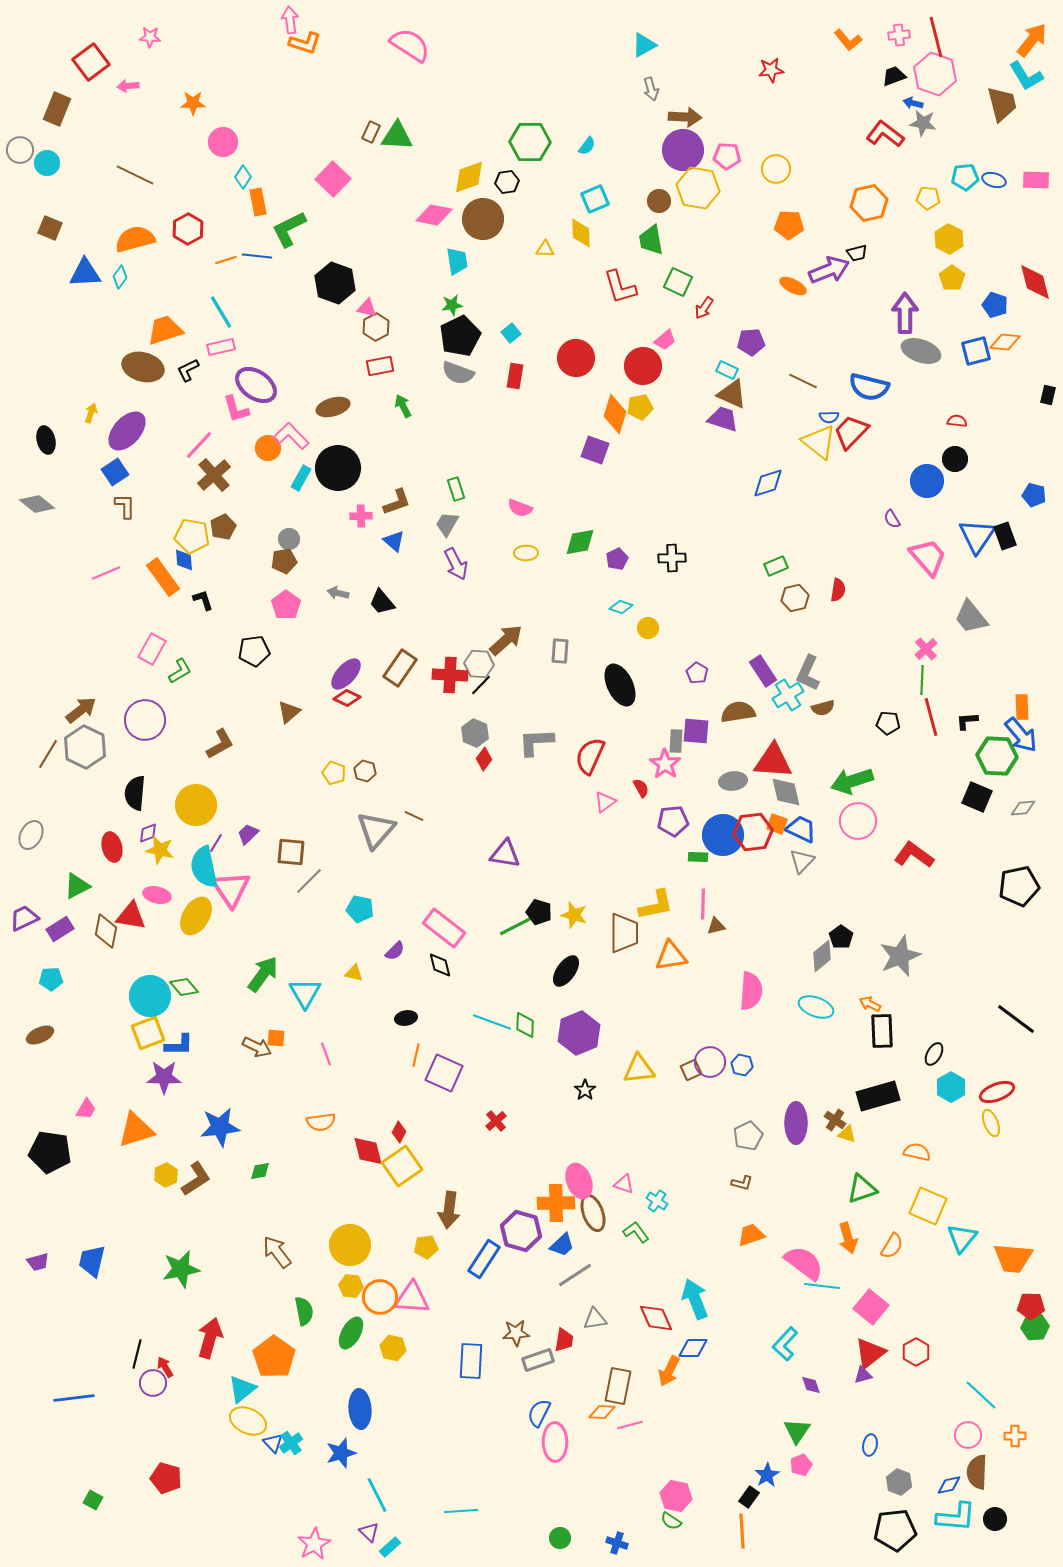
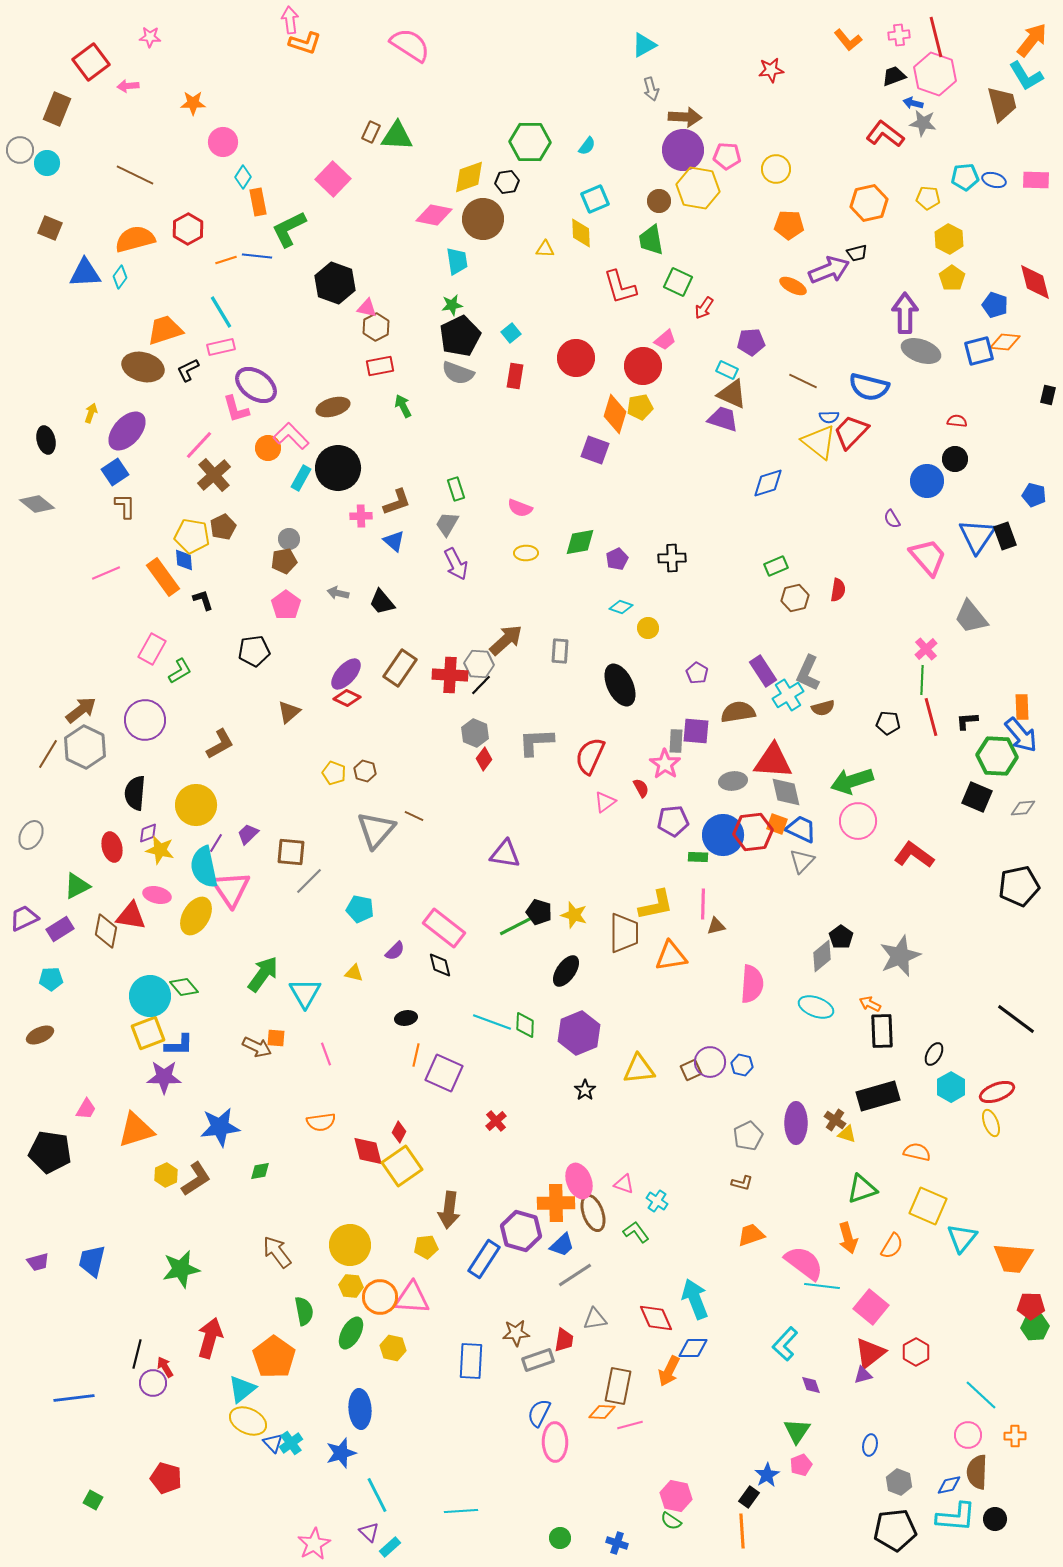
blue square at (976, 351): moved 3 px right
pink semicircle at (751, 991): moved 1 px right, 7 px up
